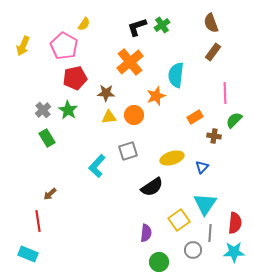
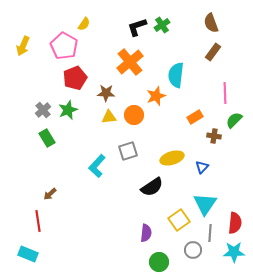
red pentagon: rotated 10 degrees counterclockwise
green star: rotated 18 degrees clockwise
